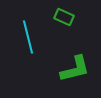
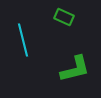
cyan line: moved 5 px left, 3 px down
